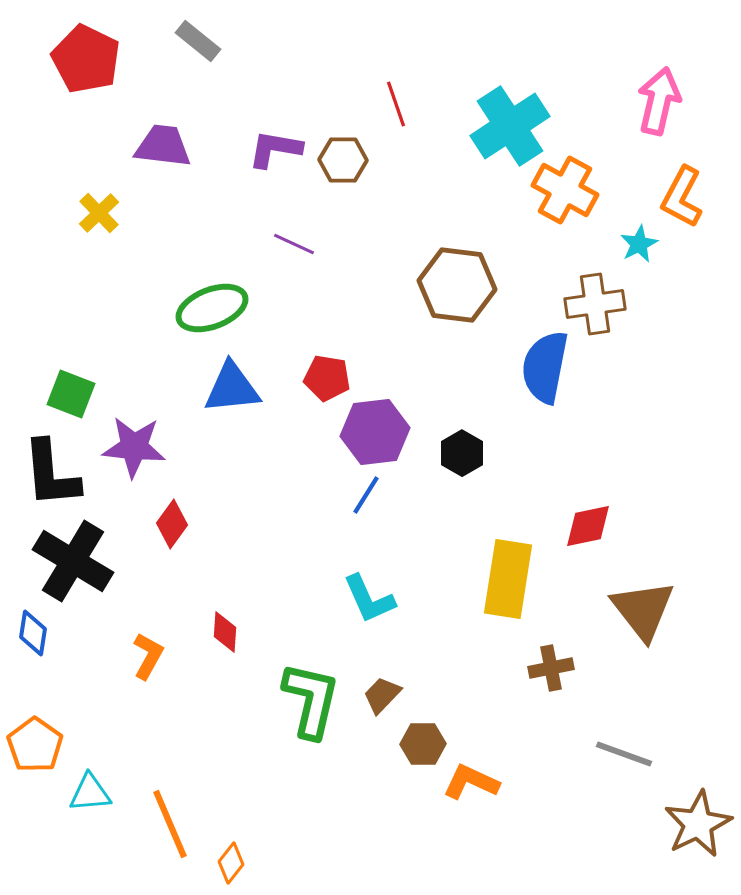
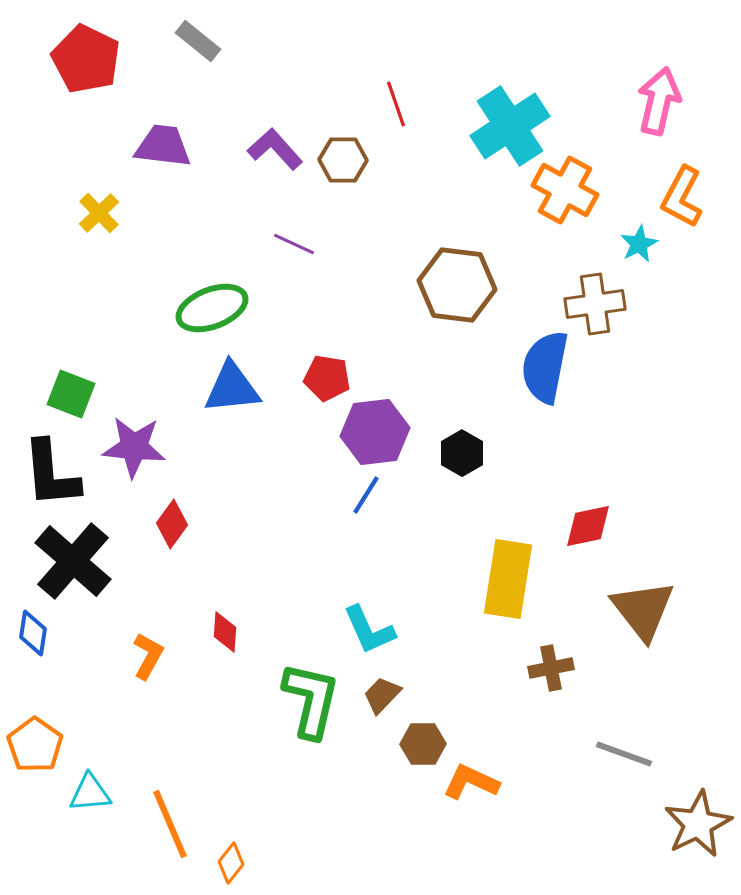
purple L-shape at (275, 149): rotated 38 degrees clockwise
black cross at (73, 561): rotated 10 degrees clockwise
cyan L-shape at (369, 599): moved 31 px down
